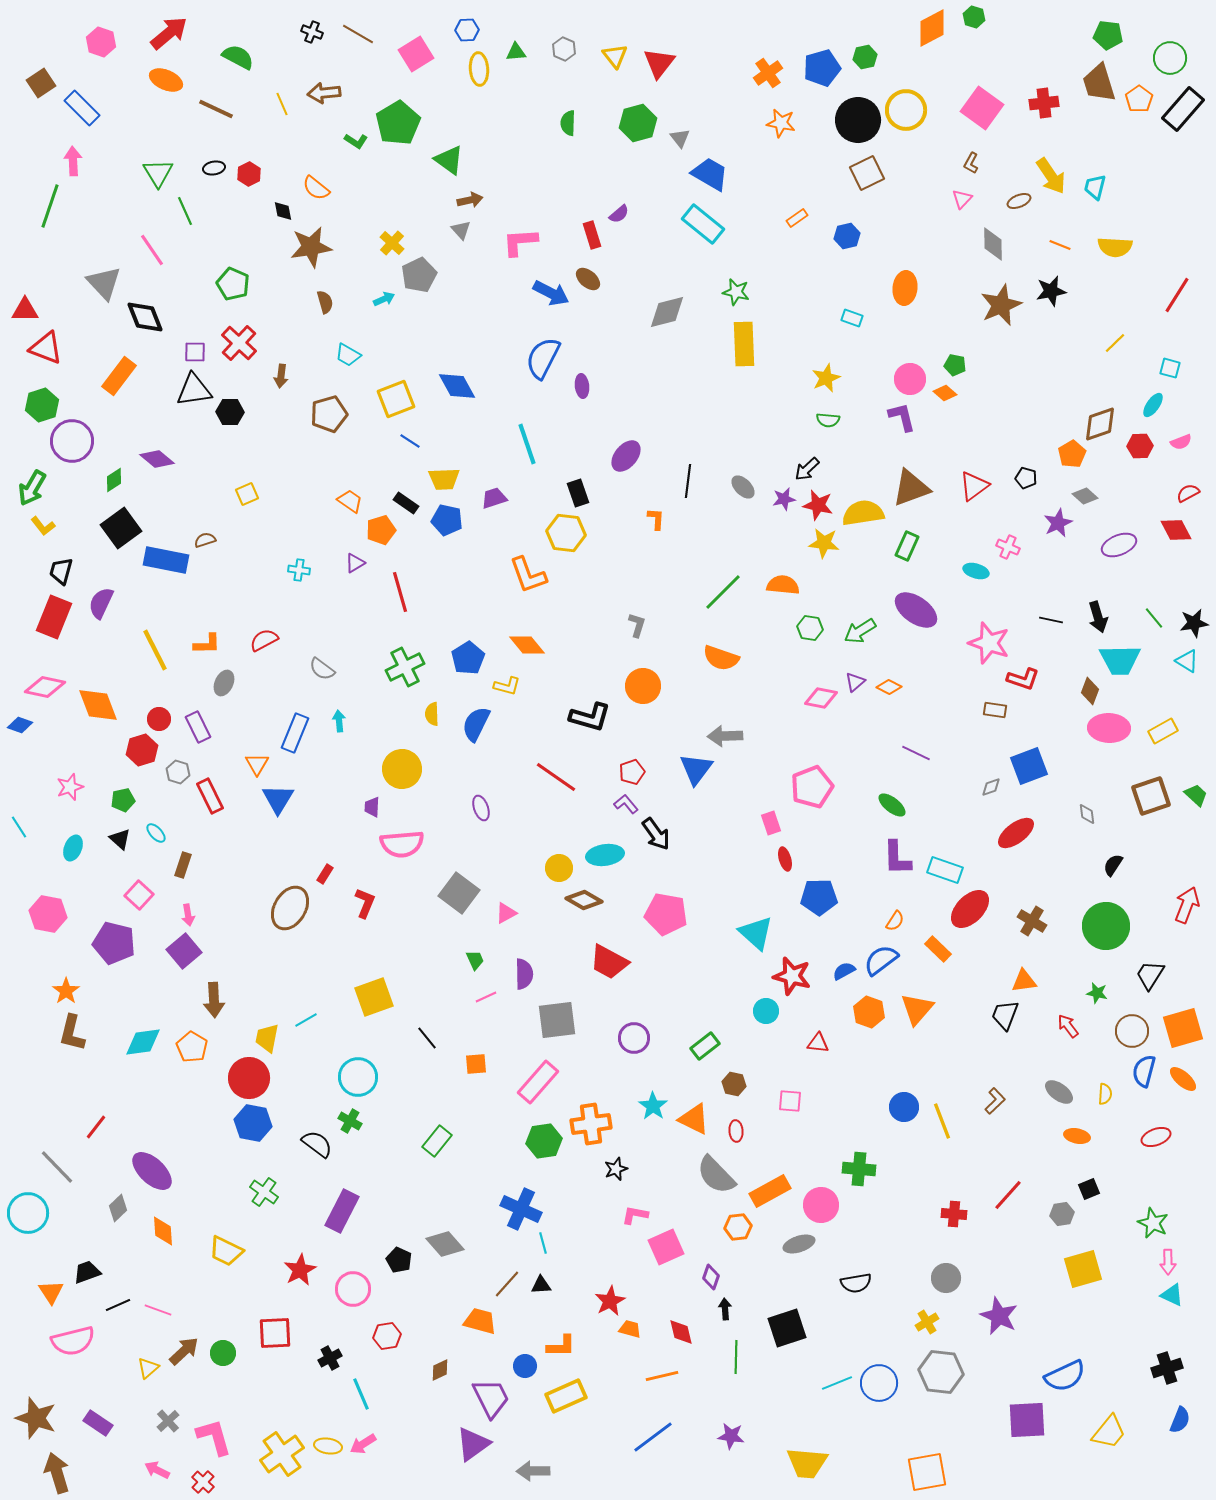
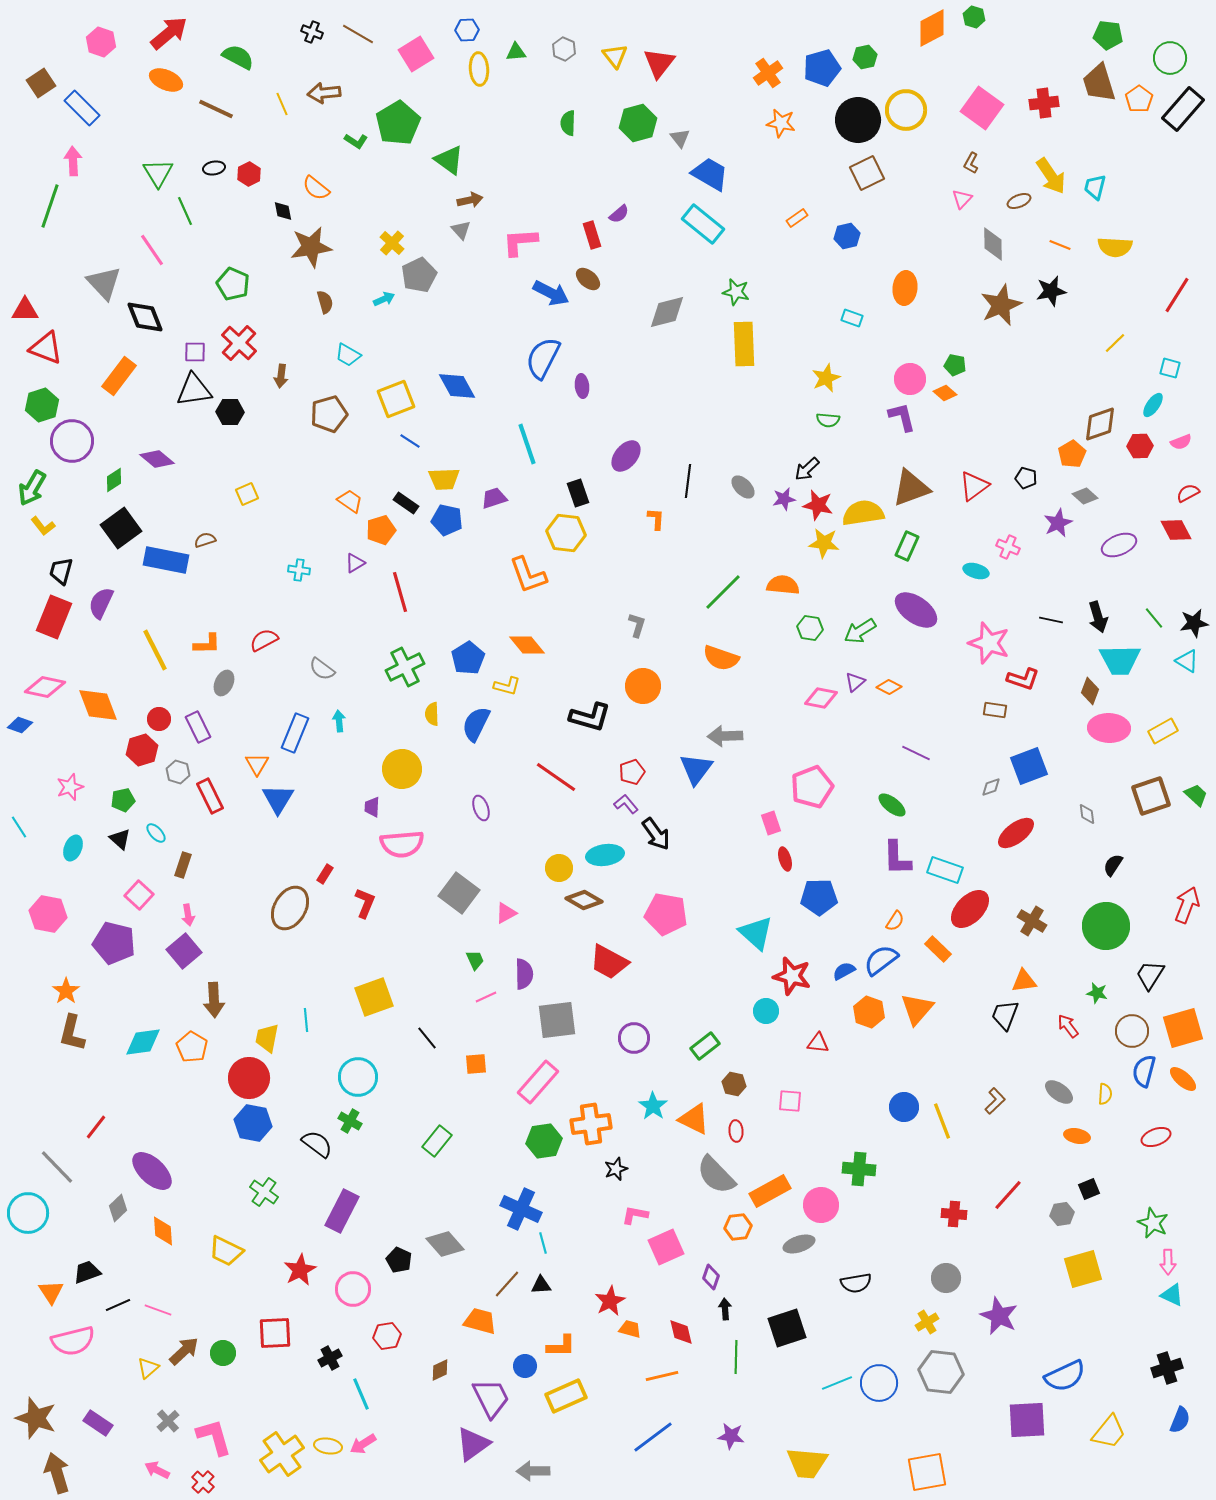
cyan line at (306, 1020): rotated 65 degrees counterclockwise
